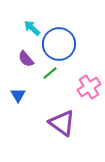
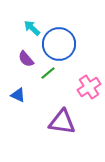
green line: moved 2 px left
blue triangle: rotated 35 degrees counterclockwise
purple triangle: moved 1 px up; rotated 28 degrees counterclockwise
